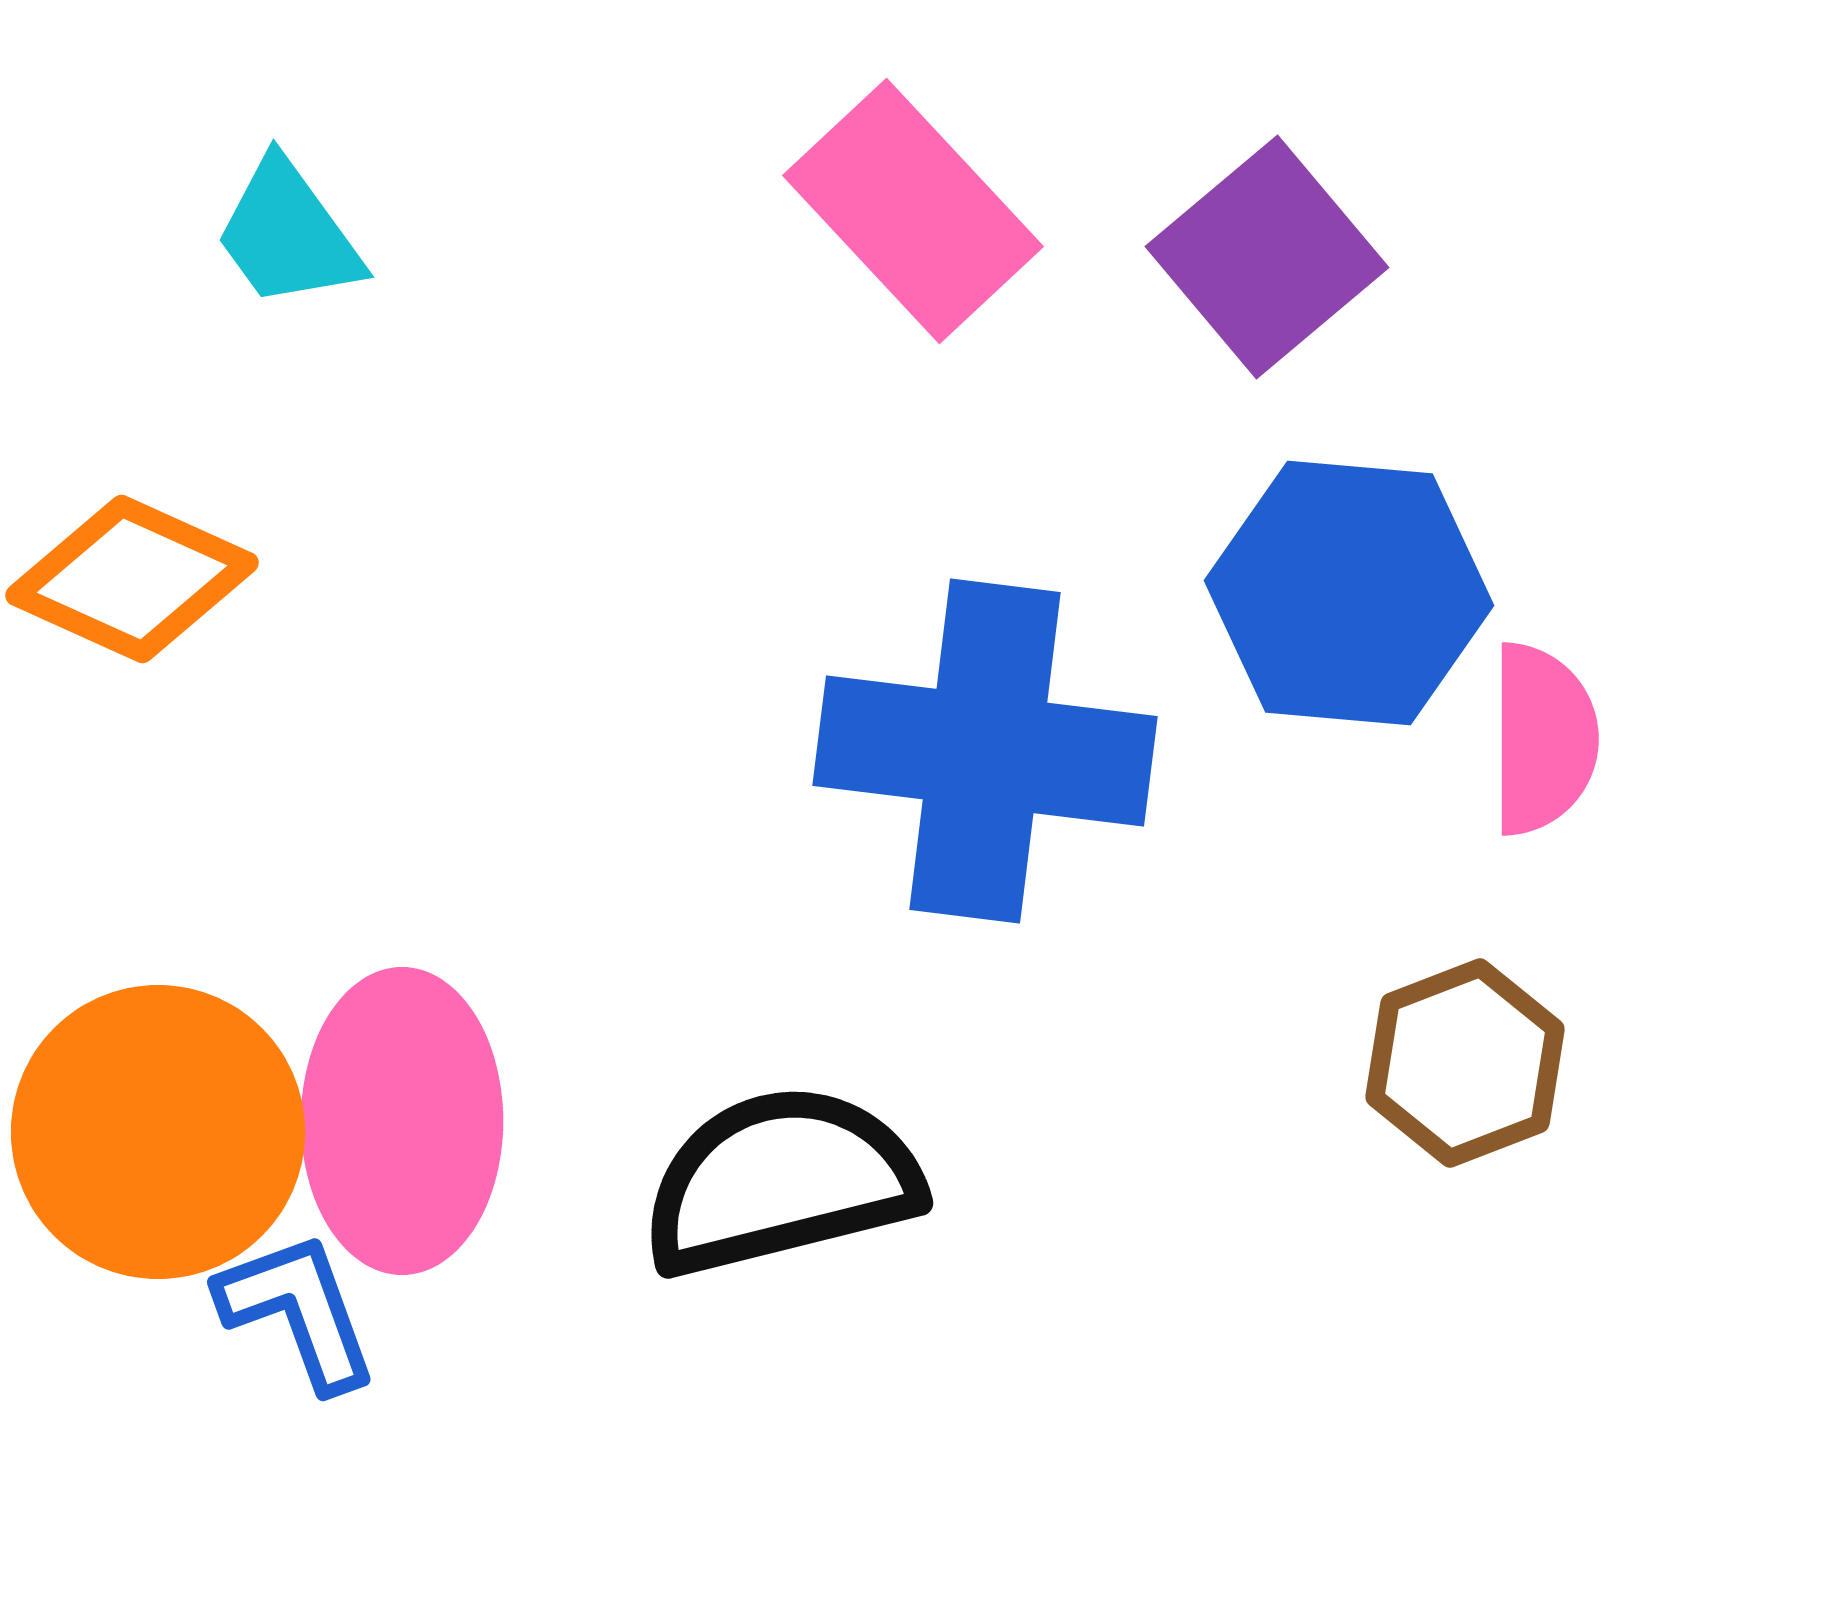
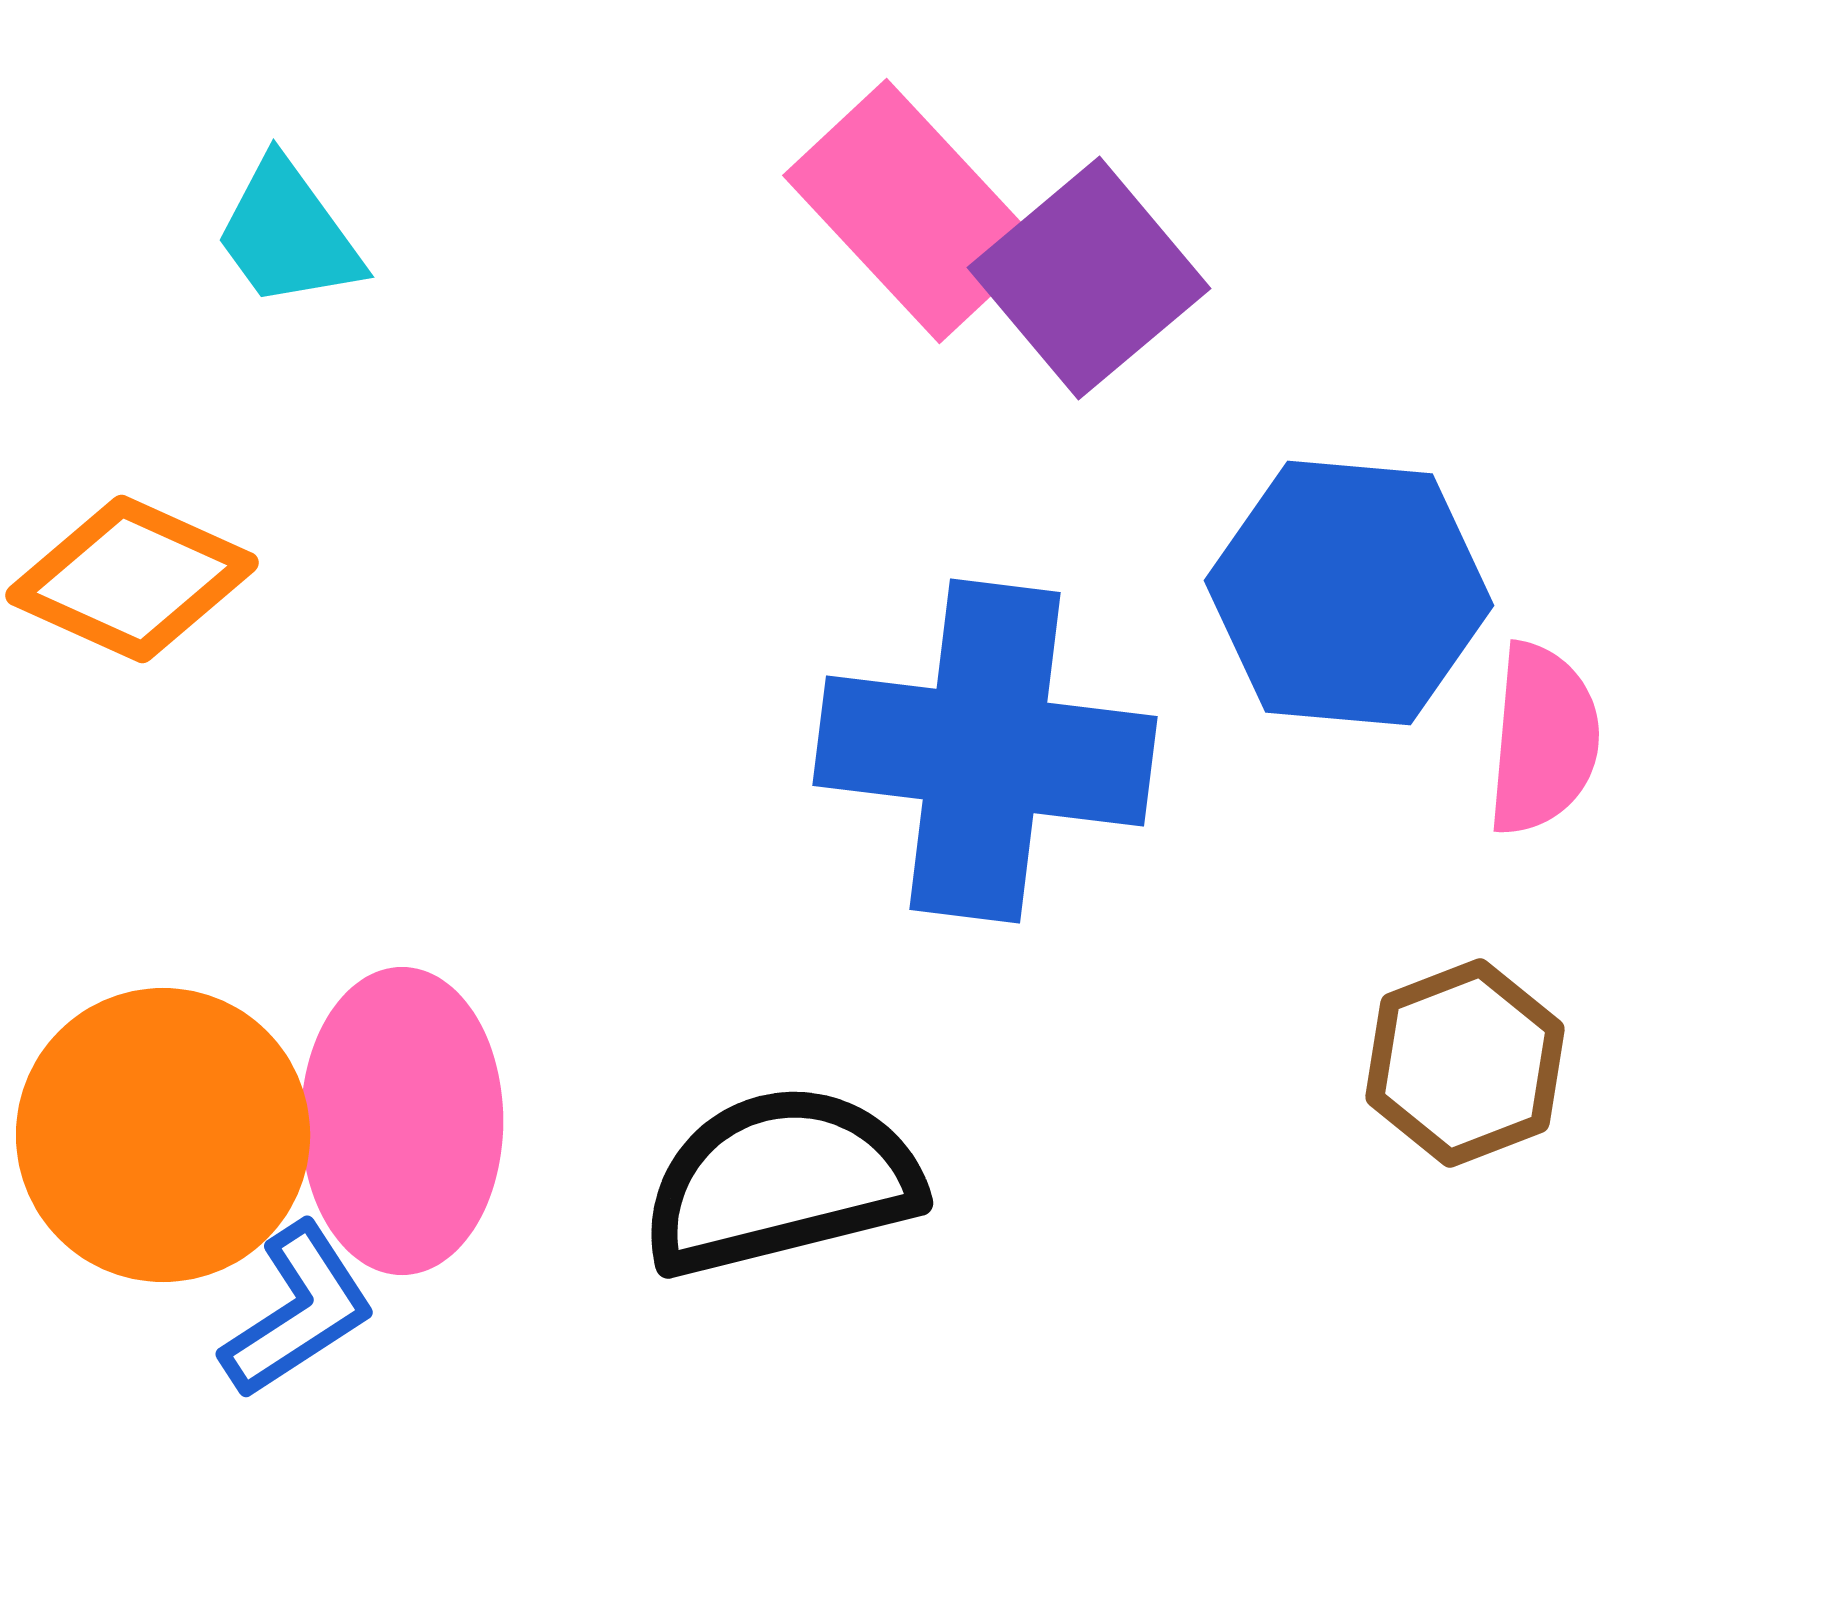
purple square: moved 178 px left, 21 px down
pink semicircle: rotated 5 degrees clockwise
orange circle: moved 5 px right, 3 px down
blue L-shape: rotated 77 degrees clockwise
